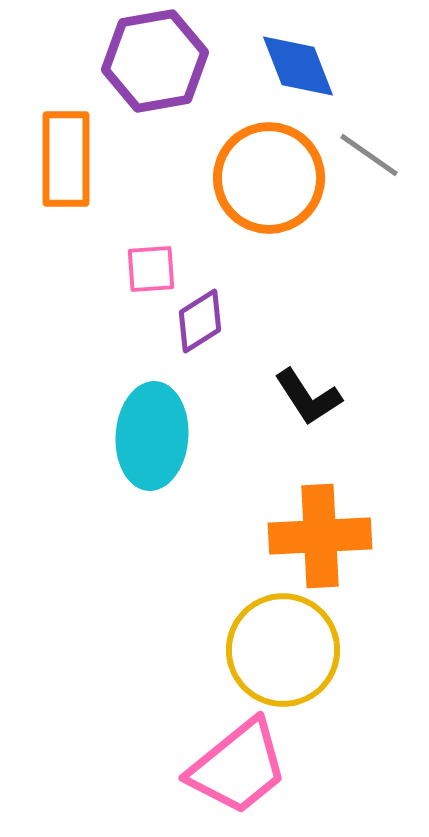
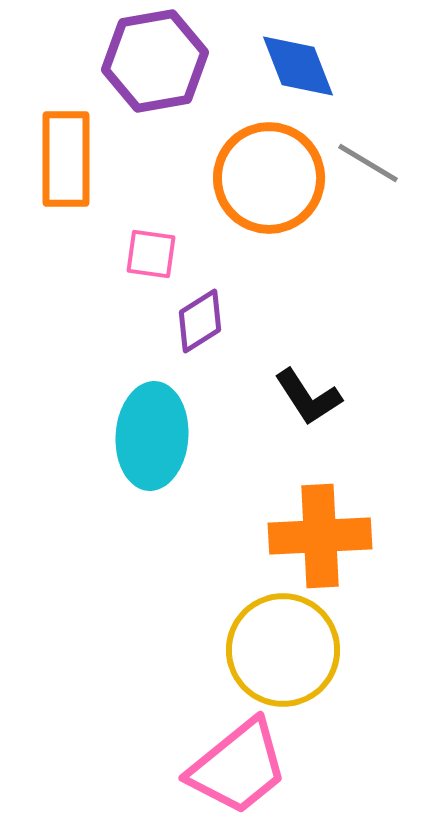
gray line: moved 1 px left, 8 px down; rotated 4 degrees counterclockwise
pink square: moved 15 px up; rotated 12 degrees clockwise
